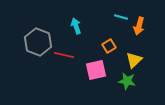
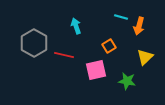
gray hexagon: moved 4 px left, 1 px down; rotated 8 degrees clockwise
yellow triangle: moved 11 px right, 3 px up
